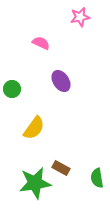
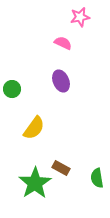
pink semicircle: moved 22 px right
purple ellipse: rotated 10 degrees clockwise
green star: rotated 24 degrees counterclockwise
